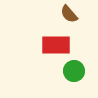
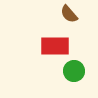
red rectangle: moved 1 px left, 1 px down
